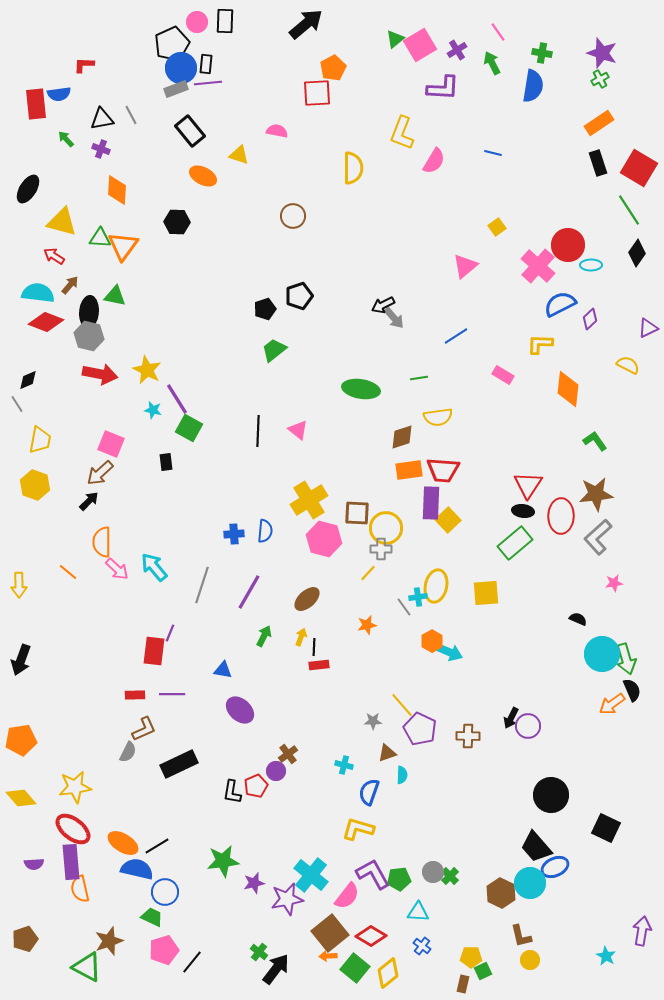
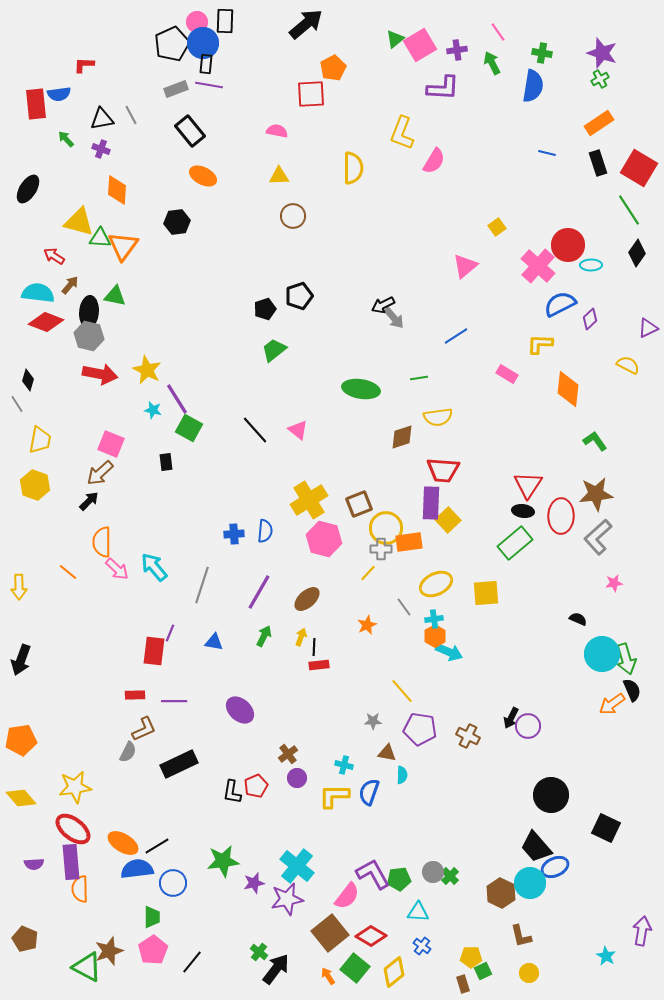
purple cross at (457, 50): rotated 24 degrees clockwise
blue circle at (181, 68): moved 22 px right, 25 px up
purple line at (208, 83): moved 1 px right, 2 px down; rotated 16 degrees clockwise
red square at (317, 93): moved 6 px left, 1 px down
blue line at (493, 153): moved 54 px right
yellow triangle at (239, 155): moved 40 px right, 21 px down; rotated 20 degrees counterclockwise
yellow triangle at (62, 222): moved 17 px right
black hexagon at (177, 222): rotated 10 degrees counterclockwise
pink rectangle at (503, 375): moved 4 px right, 1 px up
black diamond at (28, 380): rotated 50 degrees counterclockwise
black line at (258, 431): moved 3 px left, 1 px up; rotated 44 degrees counterclockwise
orange rectangle at (409, 470): moved 72 px down
brown square at (357, 513): moved 2 px right, 9 px up; rotated 24 degrees counterclockwise
yellow arrow at (19, 585): moved 2 px down
yellow ellipse at (436, 586): moved 2 px up; rotated 52 degrees clockwise
purple line at (249, 592): moved 10 px right
cyan cross at (418, 597): moved 16 px right, 22 px down
orange star at (367, 625): rotated 12 degrees counterclockwise
orange hexagon at (432, 641): moved 3 px right, 5 px up
blue triangle at (223, 670): moved 9 px left, 28 px up
purple line at (172, 694): moved 2 px right, 7 px down
yellow line at (402, 705): moved 14 px up
purple pentagon at (420, 729): rotated 16 degrees counterclockwise
brown cross at (468, 736): rotated 25 degrees clockwise
brown triangle at (387, 753): rotated 30 degrees clockwise
purple circle at (276, 771): moved 21 px right, 7 px down
yellow L-shape at (358, 829): moved 24 px left, 33 px up; rotated 16 degrees counterclockwise
blue semicircle at (137, 869): rotated 20 degrees counterclockwise
cyan cross at (311, 875): moved 14 px left, 9 px up
orange semicircle at (80, 889): rotated 12 degrees clockwise
blue circle at (165, 892): moved 8 px right, 9 px up
green trapezoid at (152, 917): rotated 65 degrees clockwise
brown pentagon at (25, 939): rotated 30 degrees counterclockwise
brown star at (109, 941): moved 10 px down
pink pentagon at (164, 950): moved 11 px left; rotated 16 degrees counterclockwise
orange arrow at (328, 956): moved 20 px down; rotated 60 degrees clockwise
yellow circle at (530, 960): moved 1 px left, 13 px down
yellow diamond at (388, 973): moved 6 px right, 1 px up
brown rectangle at (463, 984): rotated 30 degrees counterclockwise
